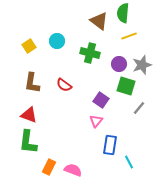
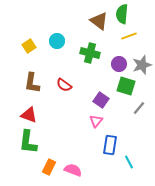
green semicircle: moved 1 px left, 1 px down
